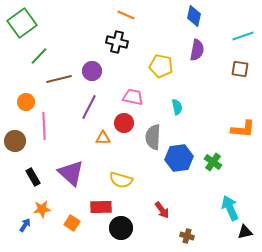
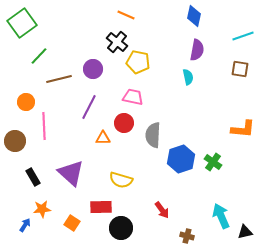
black cross: rotated 25 degrees clockwise
yellow pentagon: moved 23 px left, 4 px up
purple circle: moved 1 px right, 2 px up
cyan semicircle: moved 11 px right, 30 px up
gray semicircle: moved 2 px up
blue hexagon: moved 2 px right, 1 px down; rotated 12 degrees counterclockwise
cyan arrow: moved 9 px left, 8 px down
